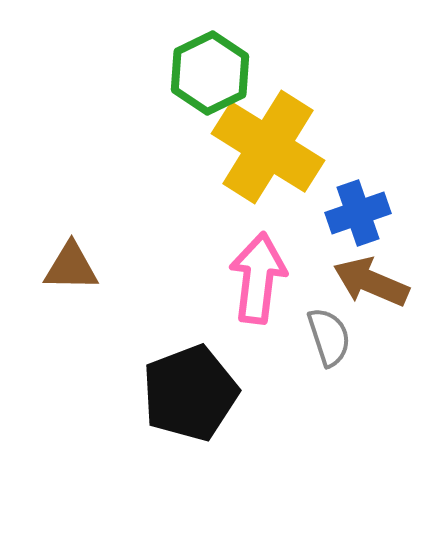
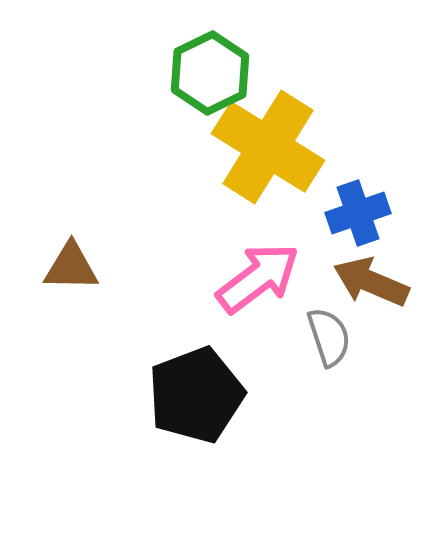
pink arrow: rotated 46 degrees clockwise
black pentagon: moved 6 px right, 2 px down
